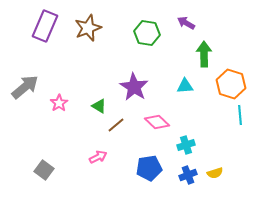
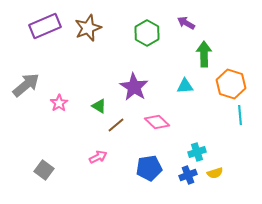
purple rectangle: rotated 44 degrees clockwise
green hexagon: rotated 20 degrees clockwise
gray arrow: moved 1 px right, 2 px up
cyan cross: moved 11 px right, 7 px down
